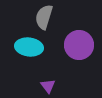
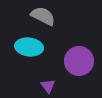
gray semicircle: moved 1 px left, 1 px up; rotated 100 degrees clockwise
purple circle: moved 16 px down
